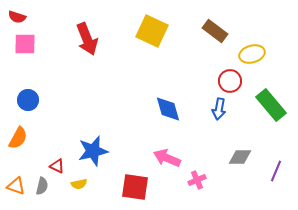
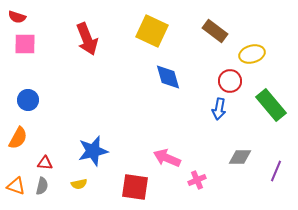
blue diamond: moved 32 px up
red triangle: moved 12 px left, 3 px up; rotated 21 degrees counterclockwise
